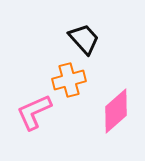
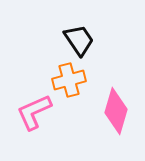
black trapezoid: moved 5 px left, 1 px down; rotated 8 degrees clockwise
pink diamond: rotated 33 degrees counterclockwise
